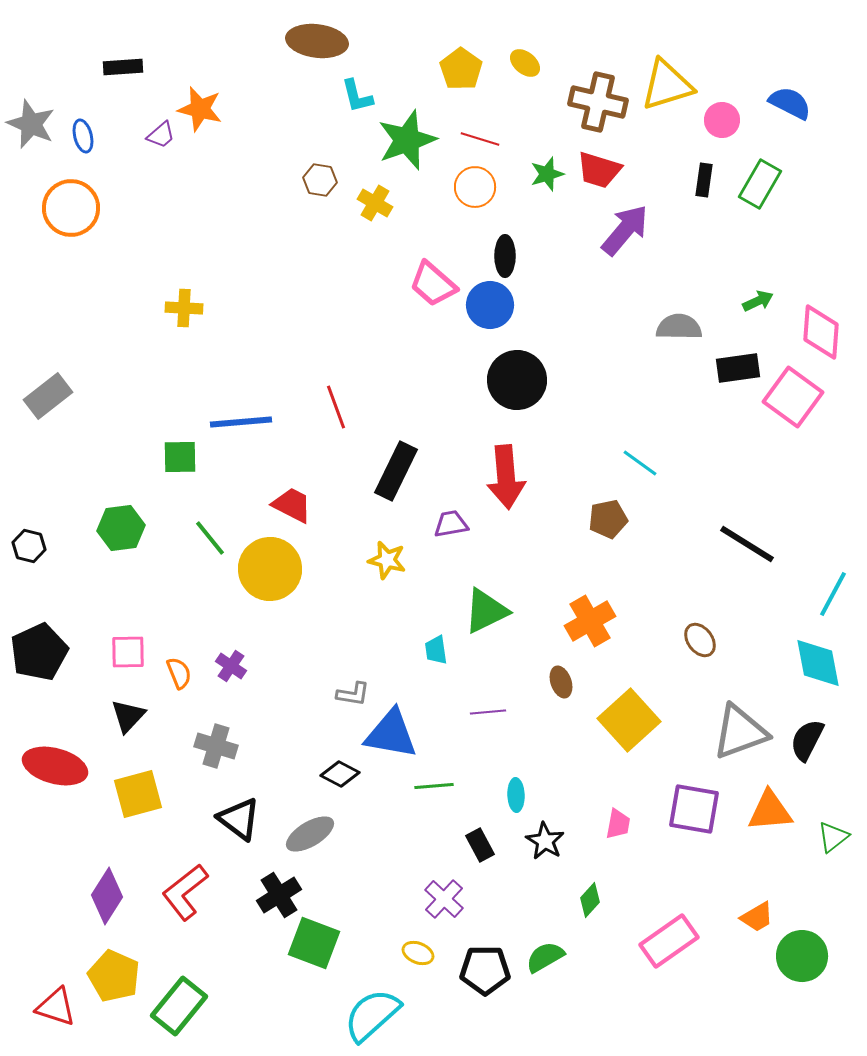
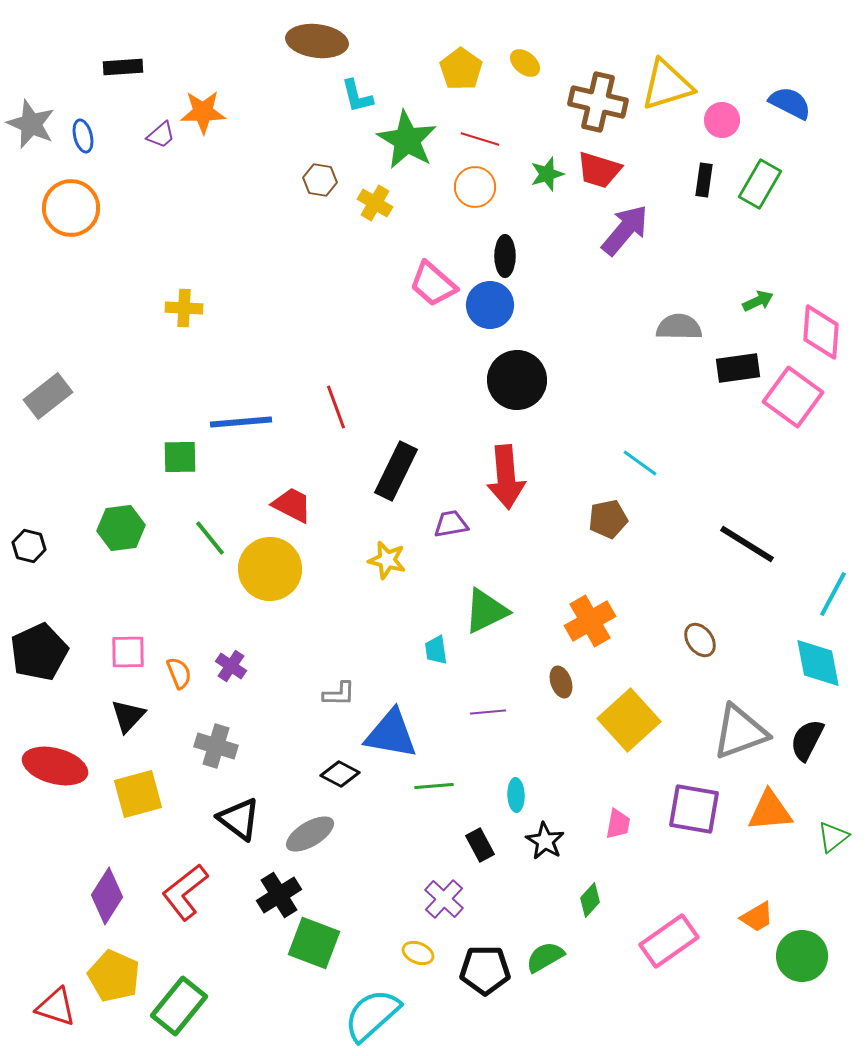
orange star at (200, 109): moved 3 px right, 3 px down; rotated 15 degrees counterclockwise
green star at (407, 140): rotated 22 degrees counterclockwise
gray L-shape at (353, 694): moved 14 px left; rotated 8 degrees counterclockwise
